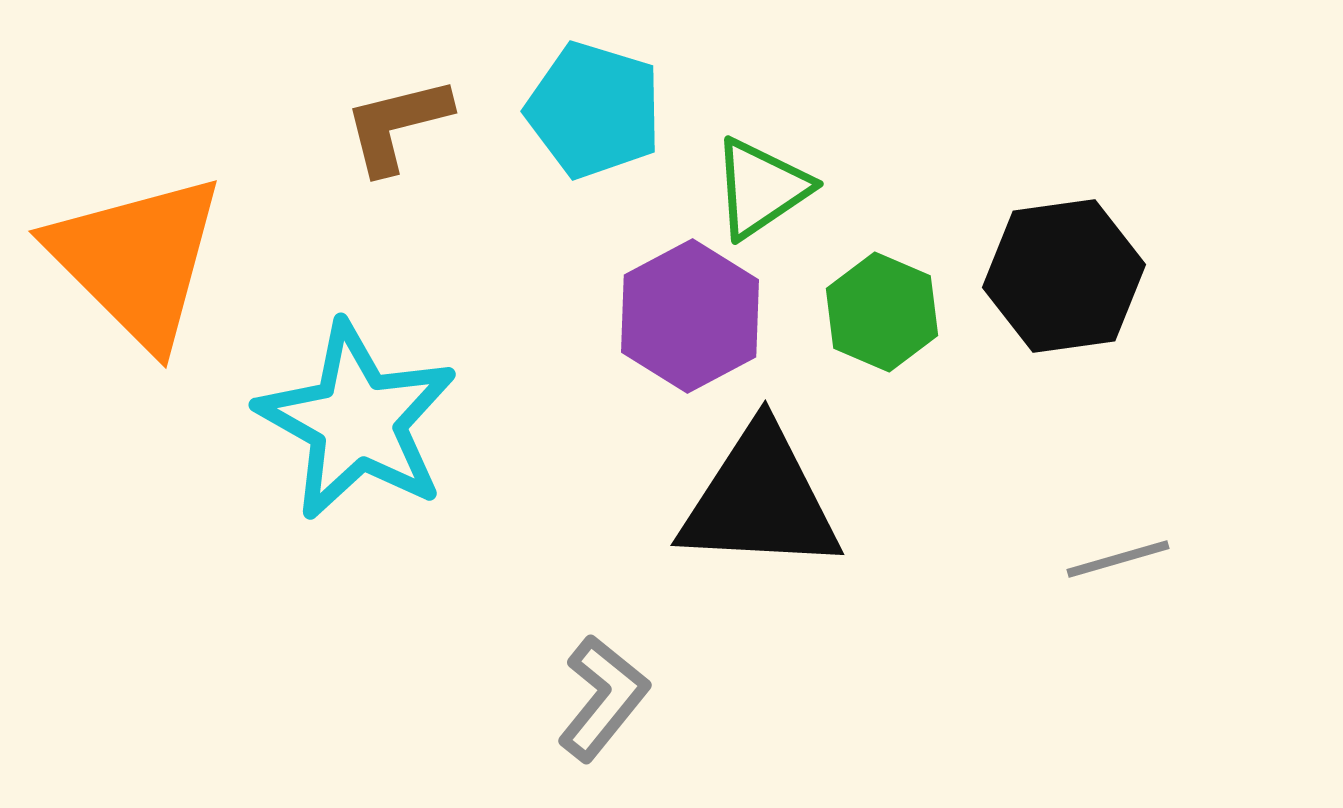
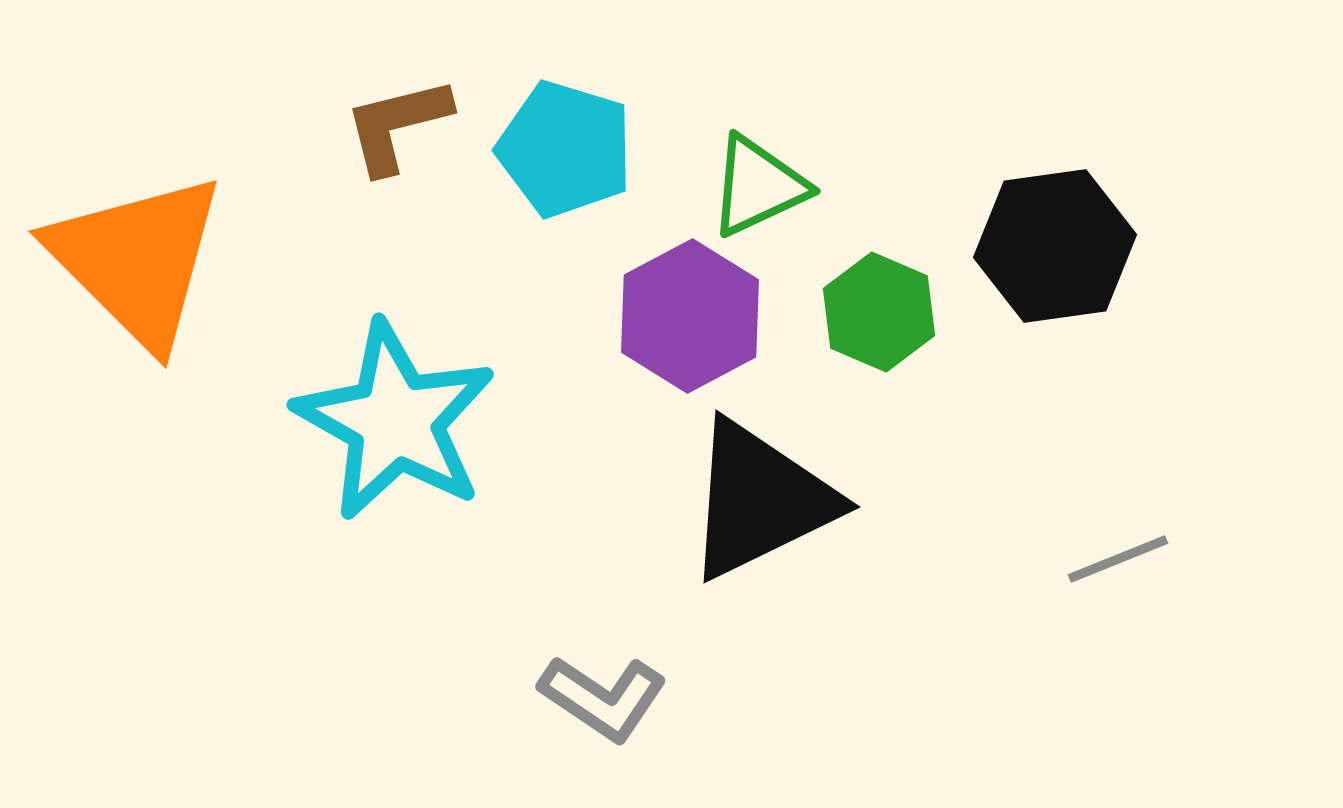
cyan pentagon: moved 29 px left, 39 px down
green triangle: moved 3 px left, 2 px up; rotated 9 degrees clockwise
black hexagon: moved 9 px left, 30 px up
green hexagon: moved 3 px left
cyan star: moved 38 px right
black triangle: rotated 29 degrees counterclockwise
gray line: rotated 6 degrees counterclockwise
gray L-shape: rotated 85 degrees clockwise
